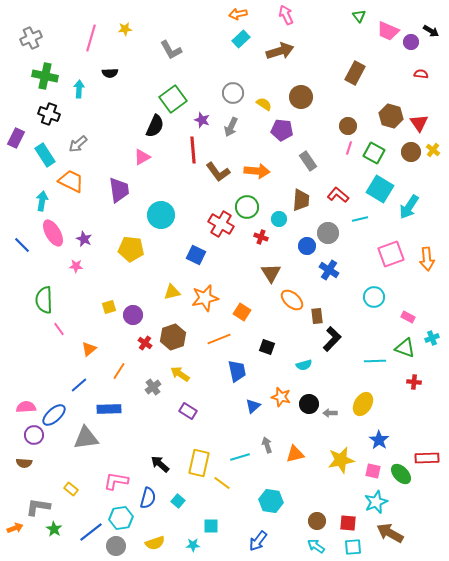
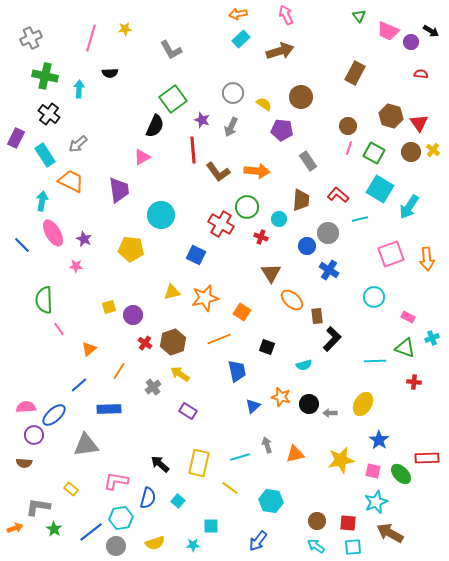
black cross at (49, 114): rotated 15 degrees clockwise
brown hexagon at (173, 337): moved 5 px down
gray triangle at (86, 438): moved 7 px down
yellow line at (222, 483): moved 8 px right, 5 px down
